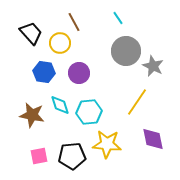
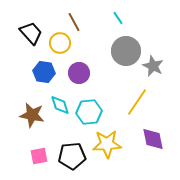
yellow star: rotated 8 degrees counterclockwise
